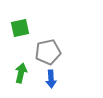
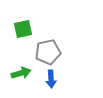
green square: moved 3 px right, 1 px down
green arrow: rotated 60 degrees clockwise
